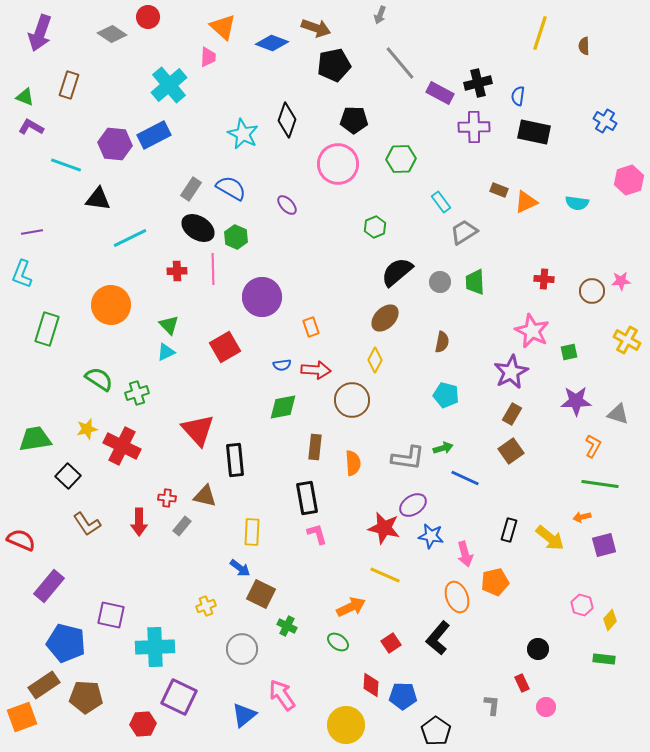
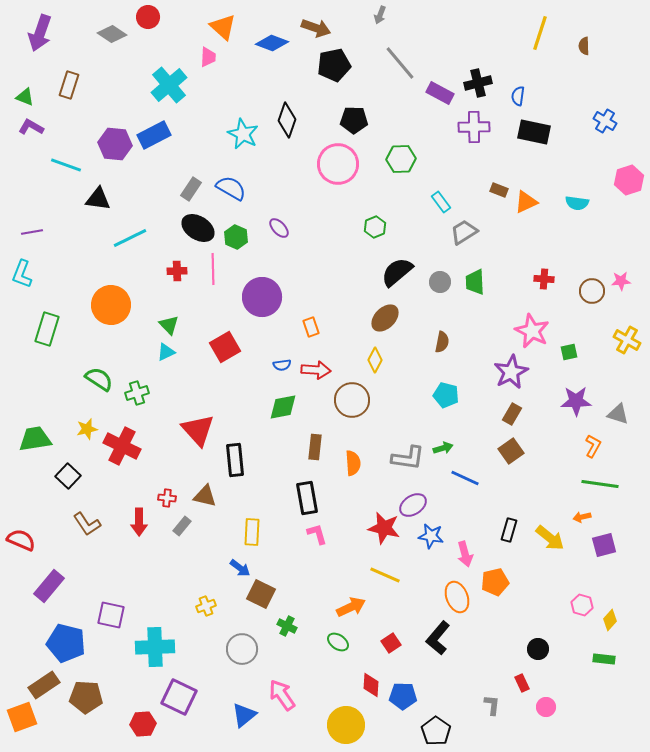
purple ellipse at (287, 205): moved 8 px left, 23 px down
